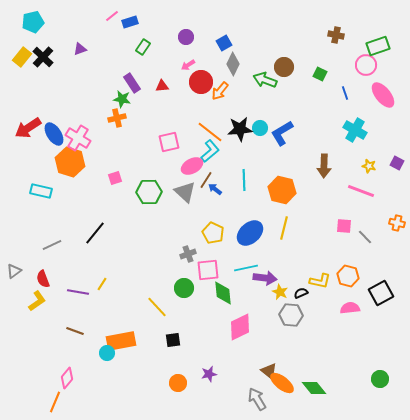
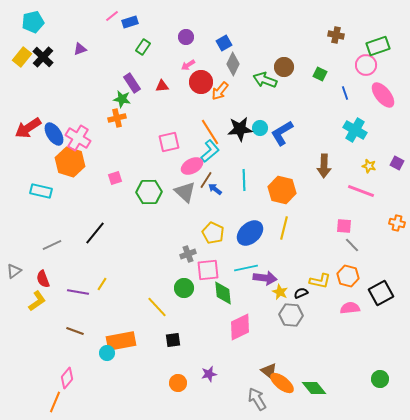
orange line at (210, 132): rotated 20 degrees clockwise
gray line at (365, 237): moved 13 px left, 8 px down
